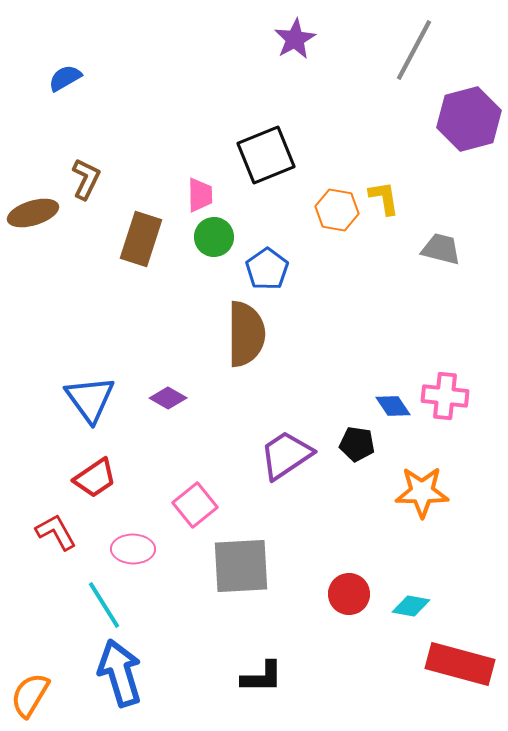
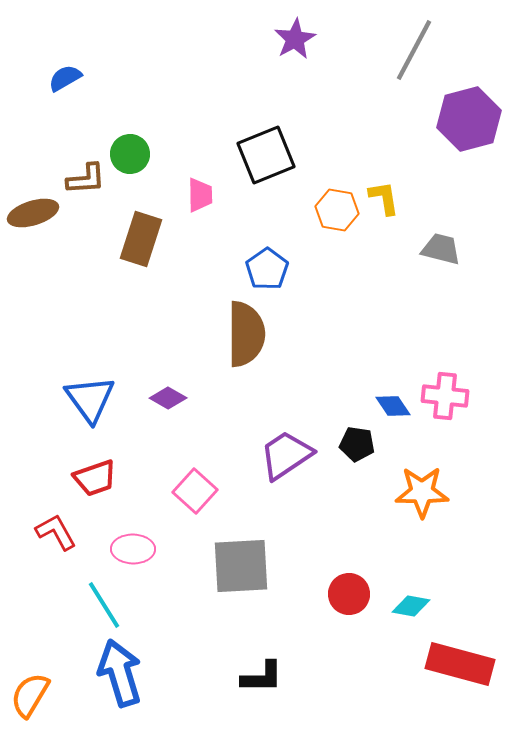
brown L-shape: rotated 60 degrees clockwise
green circle: moved 84 px left, 83 px up
red trapezoid: rotated 15 degrees clockwise
pink square: moved 14 px up; rotated 9 degrees counterclockwise
